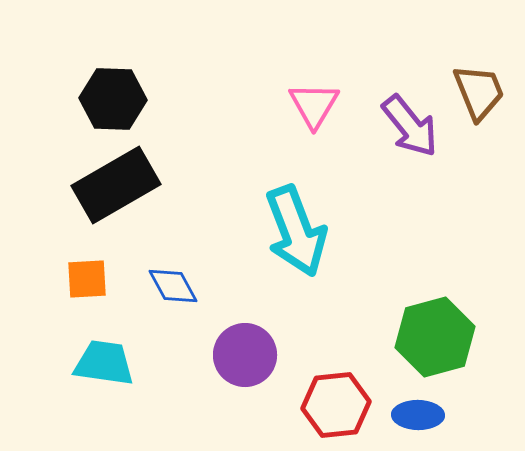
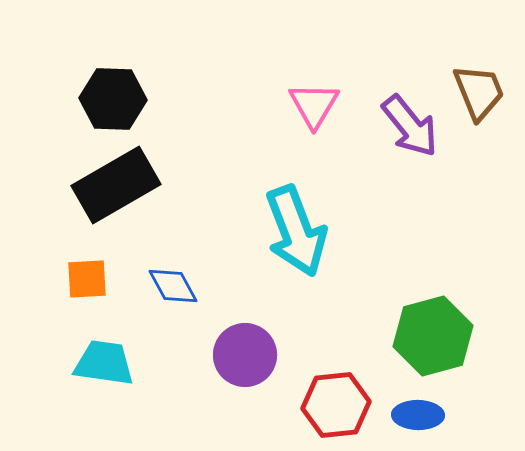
green hexagon: moved 2 px left, 1 px up
